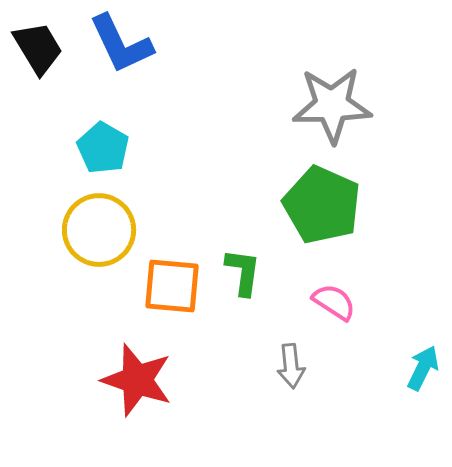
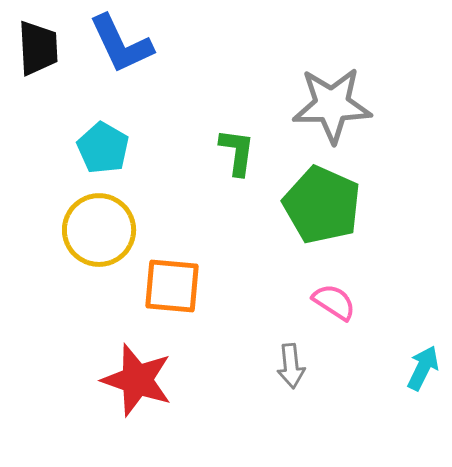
black trapezoid: rotated 28 degrees clockwise
green L-shape: moved 6 px left, 120 px up
